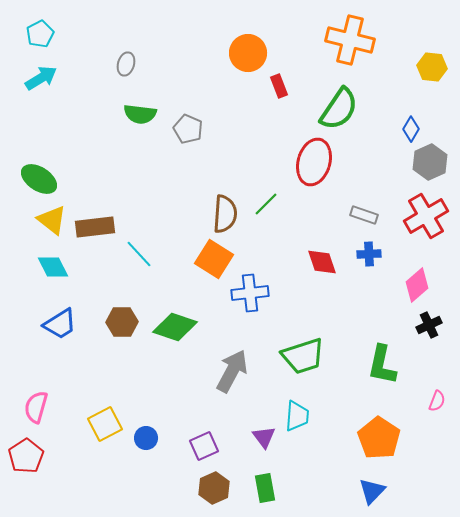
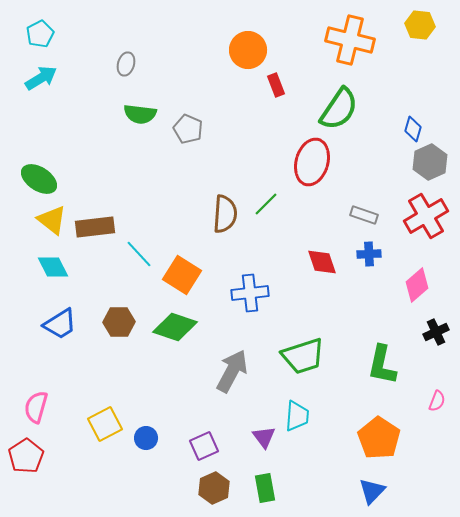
orange circle at (248, 53): moved 3 px up
yellow hexagon at (432, 67): moved 12 px left, 42 px up
red rectangle at (279, 86): moved 3 px left, 1 px up
blue diamond at (411, 129): moved 2 px right; rotated 15 degrees counterclockwise
red ellipse at (314, 162): moved 2 px left
orange square at (214, 259): moved 32 px left, 16 px down
brown hexagon at (122, 322): moved 3 px left
black cross at (429, 325): moved 7 px right, 7 px down
